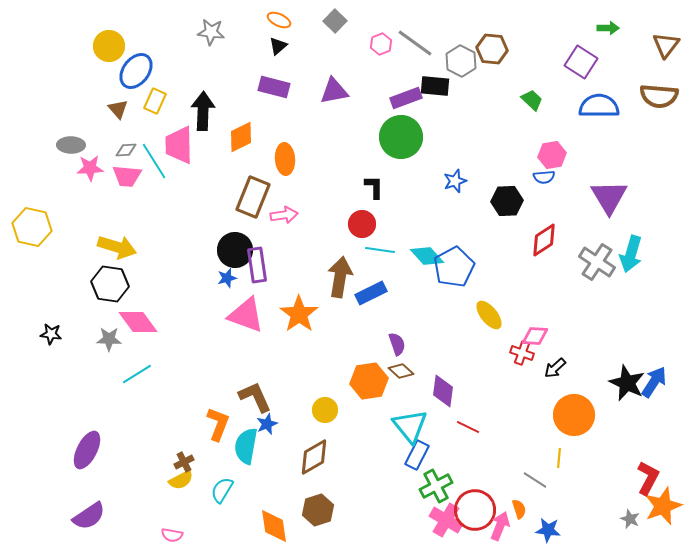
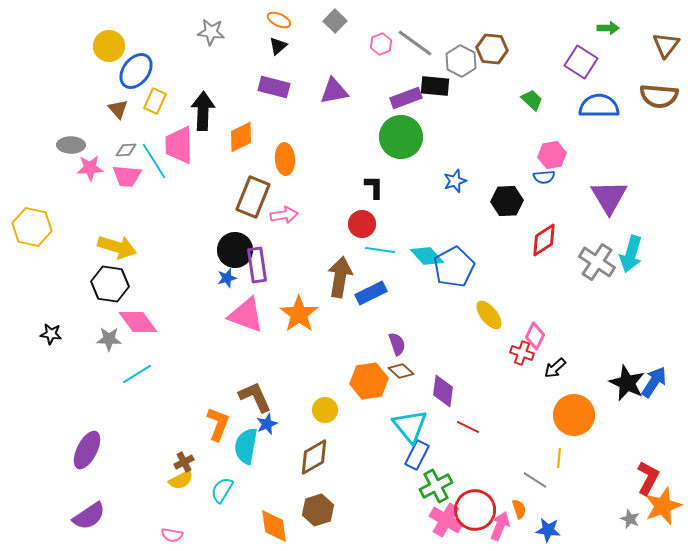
pink diamond at (535, 336): rotated 68 degrees counterclockwise
